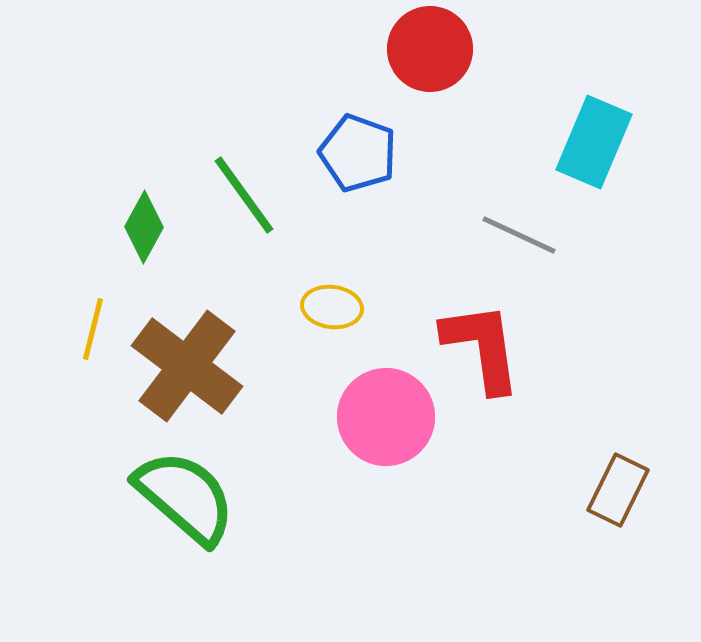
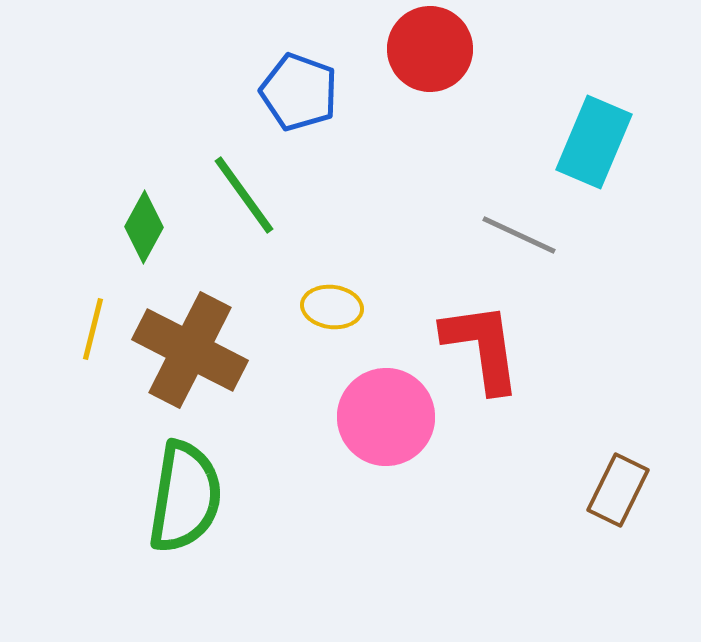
blue pentagon: moved 59 px left, 61 px up
brown cross: moved 3 px right, 16 px up; rotated 10 degrees counterclockwise
green semicircle: rotated 58 degrees clockwise
